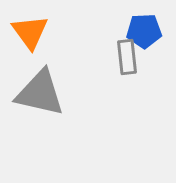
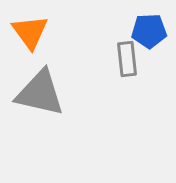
blue pentagon: moved 5 px right
gray rectangle: moved 2 px down
